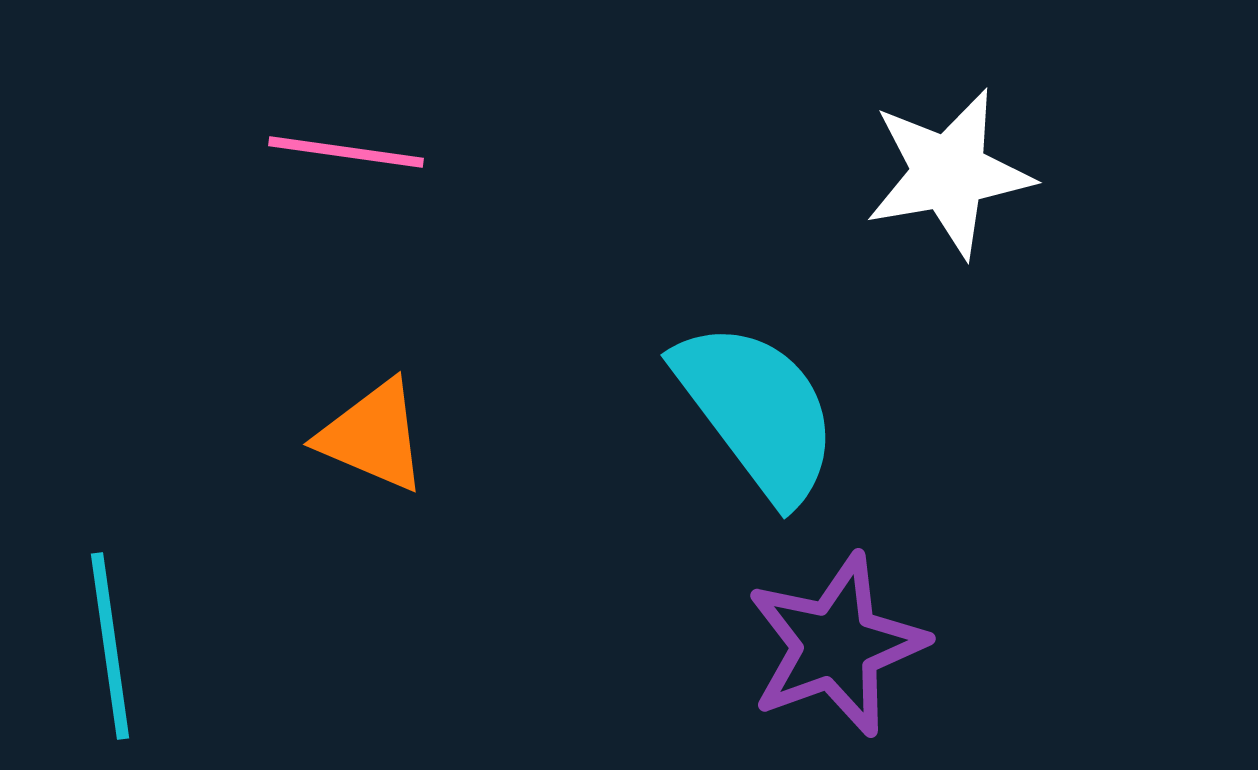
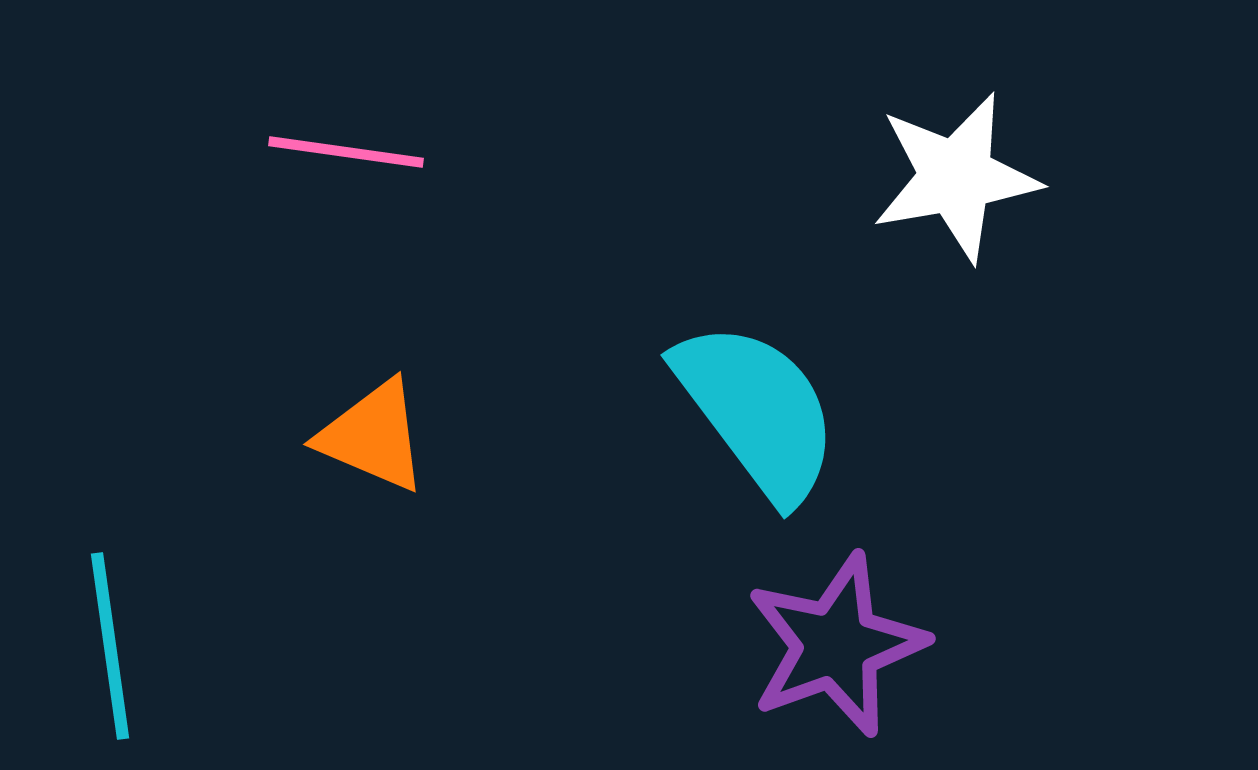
white star: moved 7 px right, 4 px down
